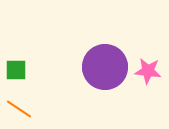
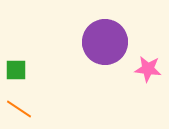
purple circle: moved 25 px up
pink star: moved 2 px up
